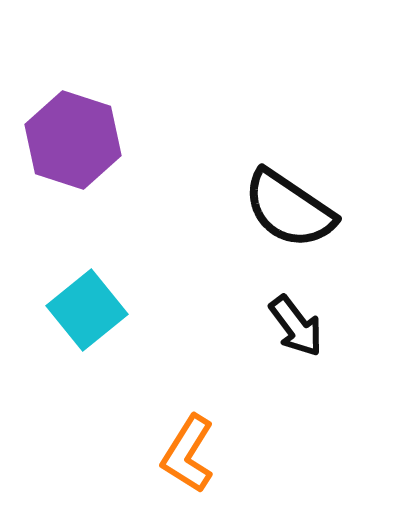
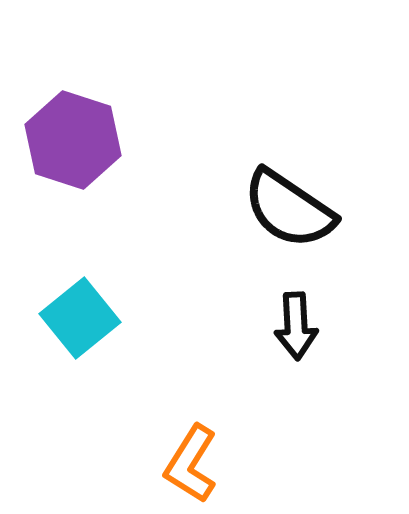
cyan square: moved 7 px left, 8 px down
black arrow: rotated 34 degrees clockwise
orange L-shape: moved 3 px right, 10 px down
